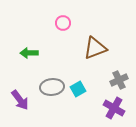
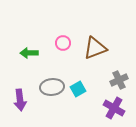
pink circle: moved 20 px down
purple arrow: rotated 30 degrees clockwise
